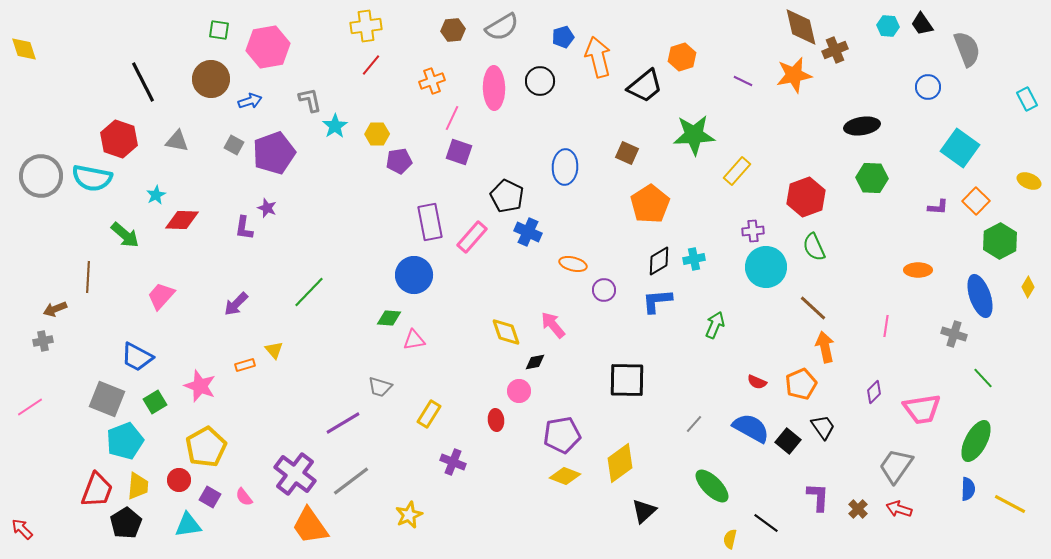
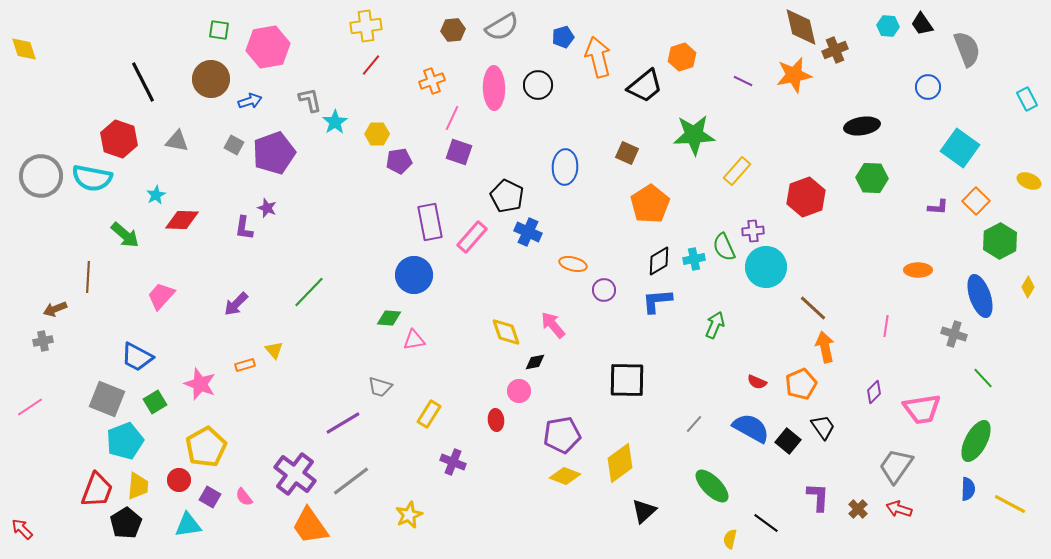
black circle at (540, 81): moved 2 px left, 4 px down
cyan star at (335, 126): moved 4 px up
green semicircle at (814, 247): moved 90 px left
pink star at (200, 386): moved 2 px up
